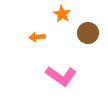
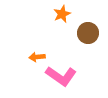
orange star: rotated 18 degrees clockwise
orange arrow: moved 20 px down
